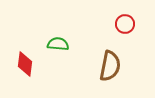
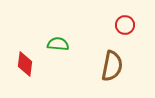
red circle: moved 1 px down
brown semicircle: moved 2 px right
